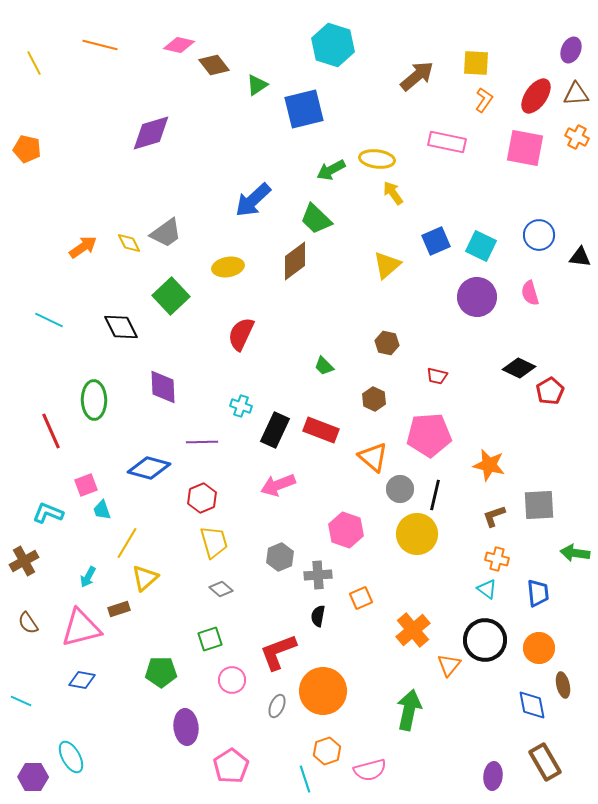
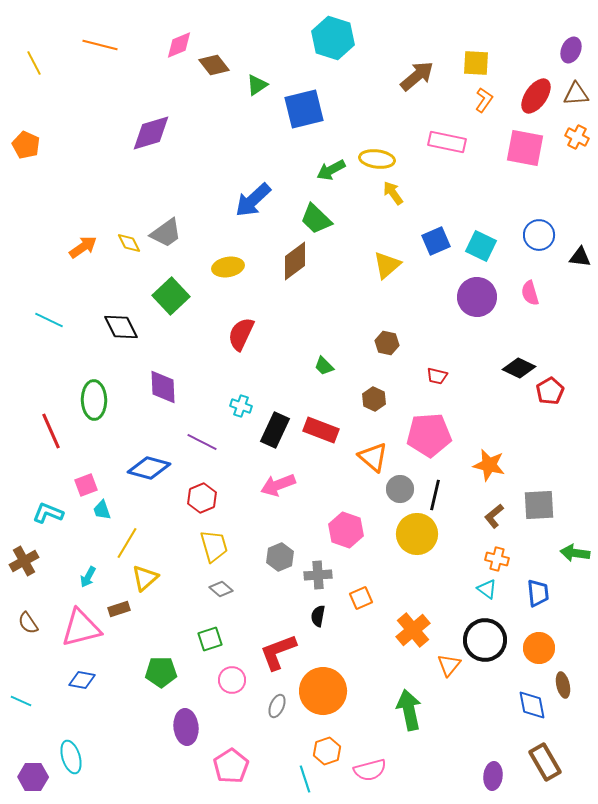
pink diamond at (179, 45): rotated 36 degrees counterclockwise
cyan hexagon at (333, 45): moved 7 px up
orange pentagon at (27, 149): moved 1 px left, 4 px up; rotated 12 degrees clockwise
purple line at (202, 442): rotated 28 degrees clockwise
brown L-shape at (494, 516): rotated 20 degrees counterclockwise
yellow trapezoid at (214, 542): moved 4 px down
green arrow at (409, 710): rotated 24 degrees counterclockwise
cyan ellipse at (71, 757): rotated 12 degrees clockwise
